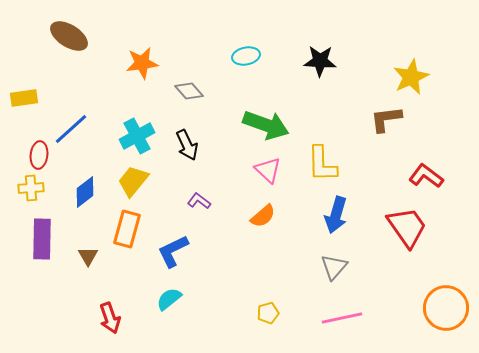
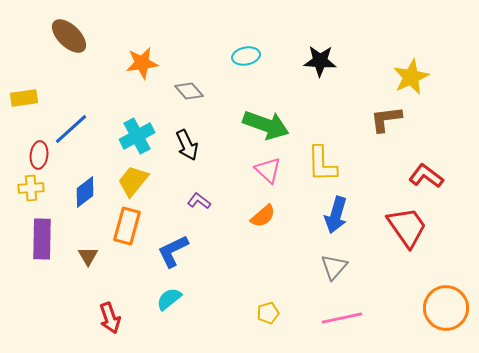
brown ellipse: rotated 12 degrees clockwise
orange rectangle: moved 3 px up
